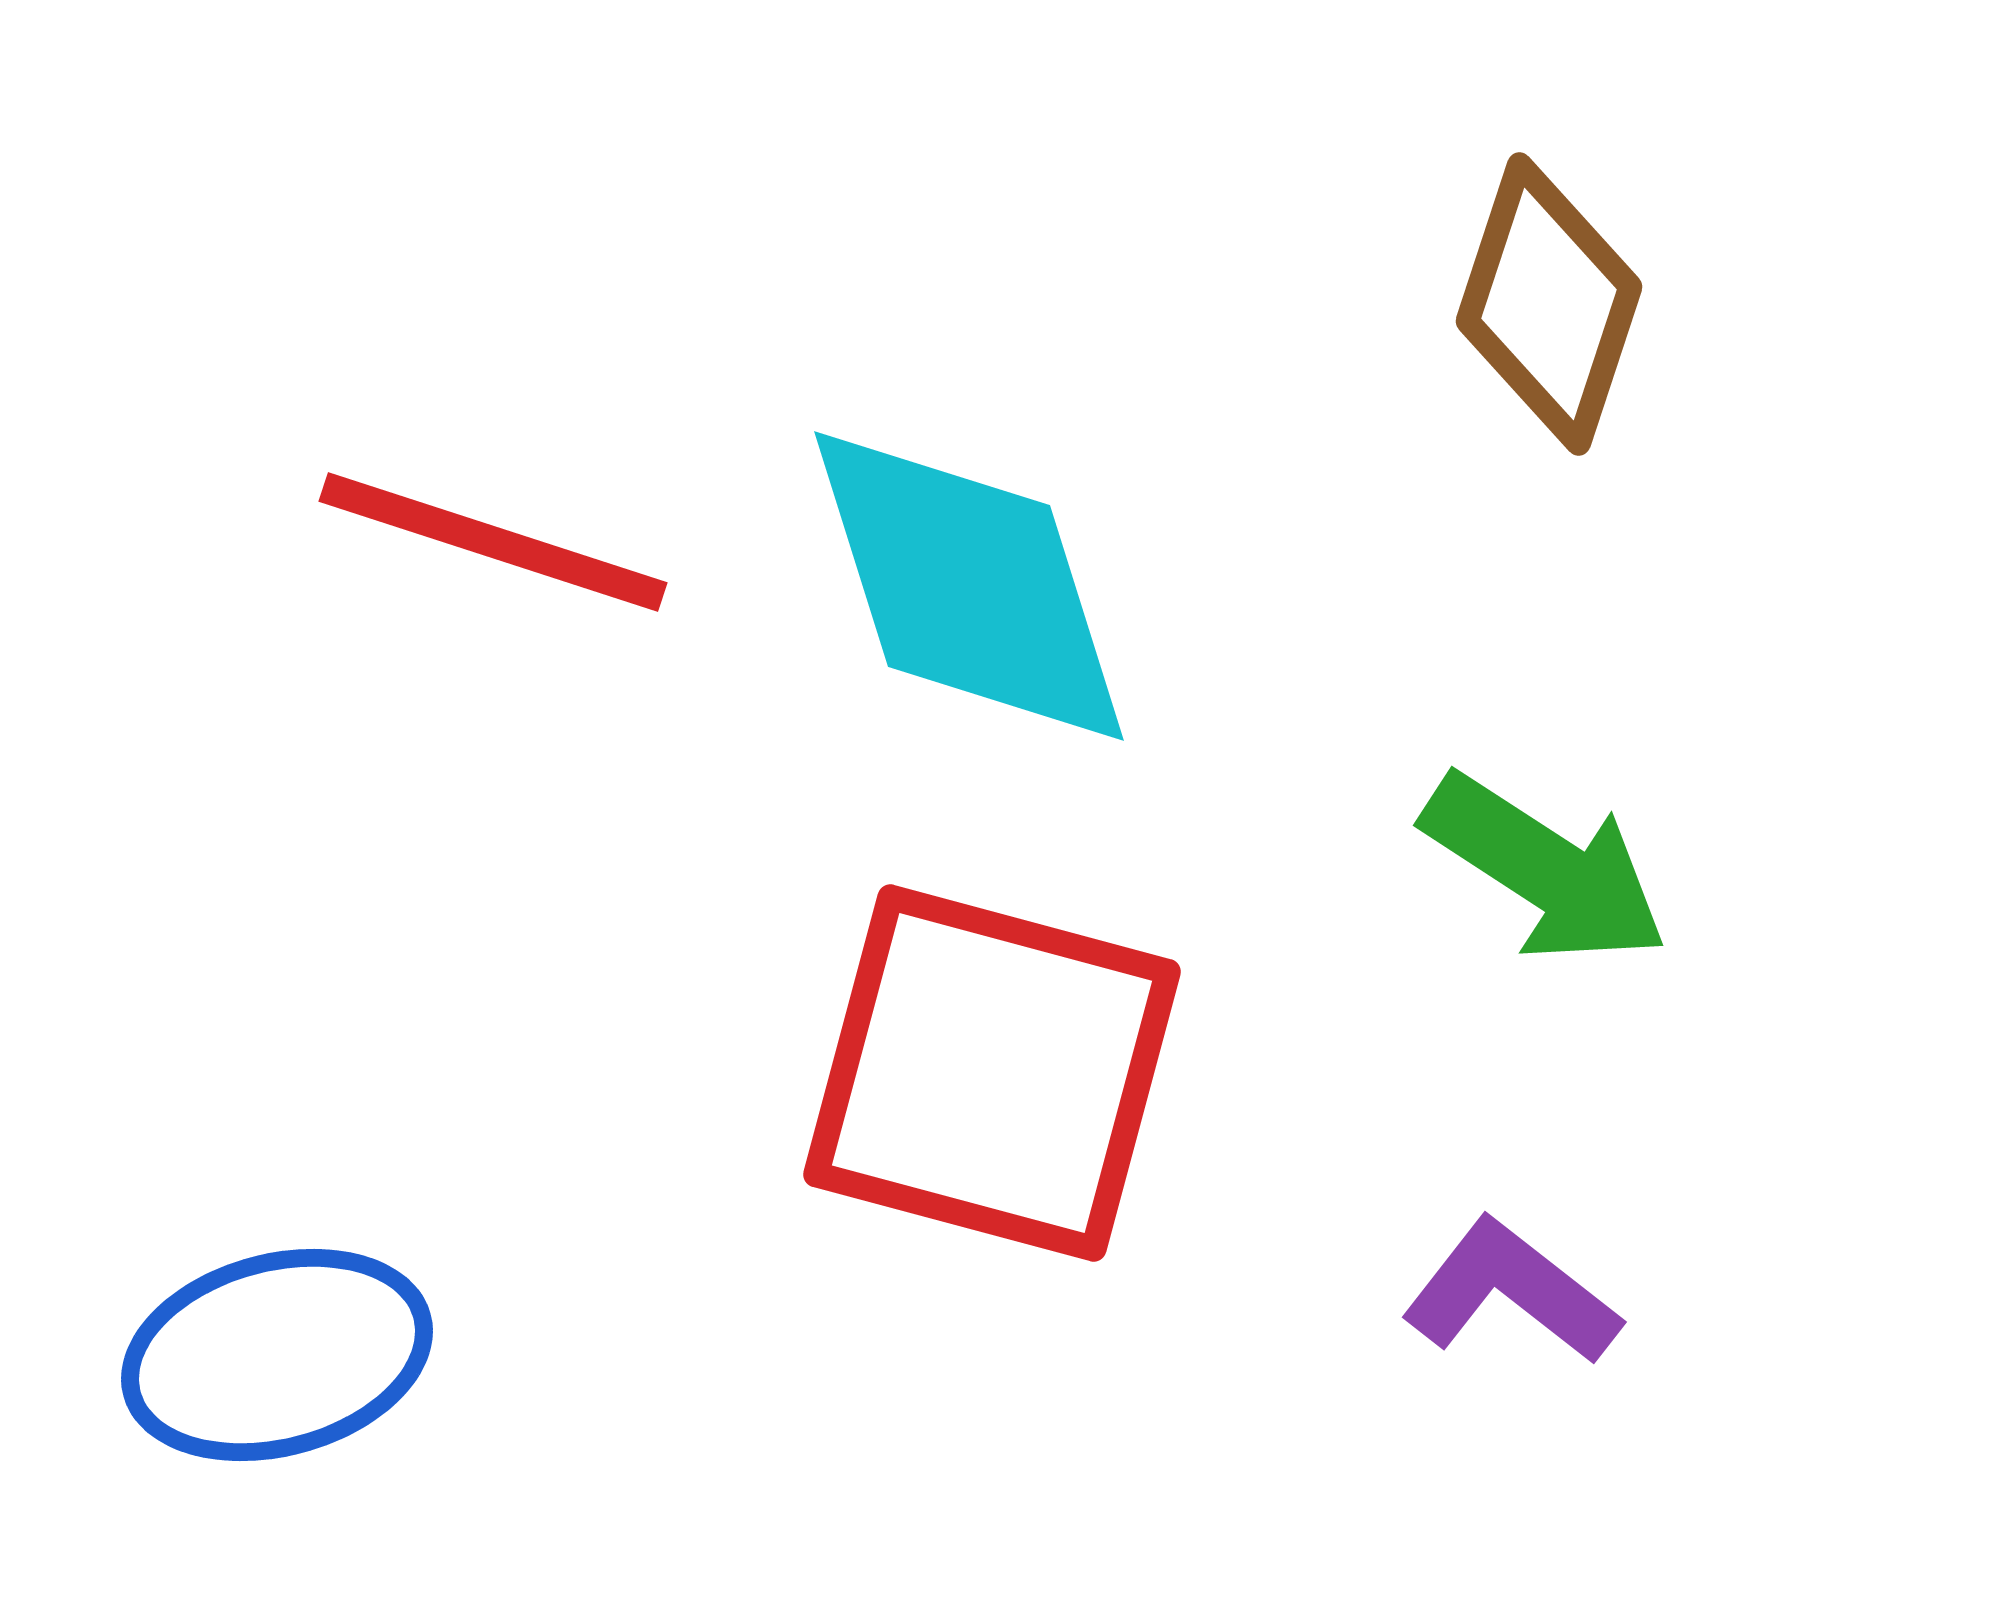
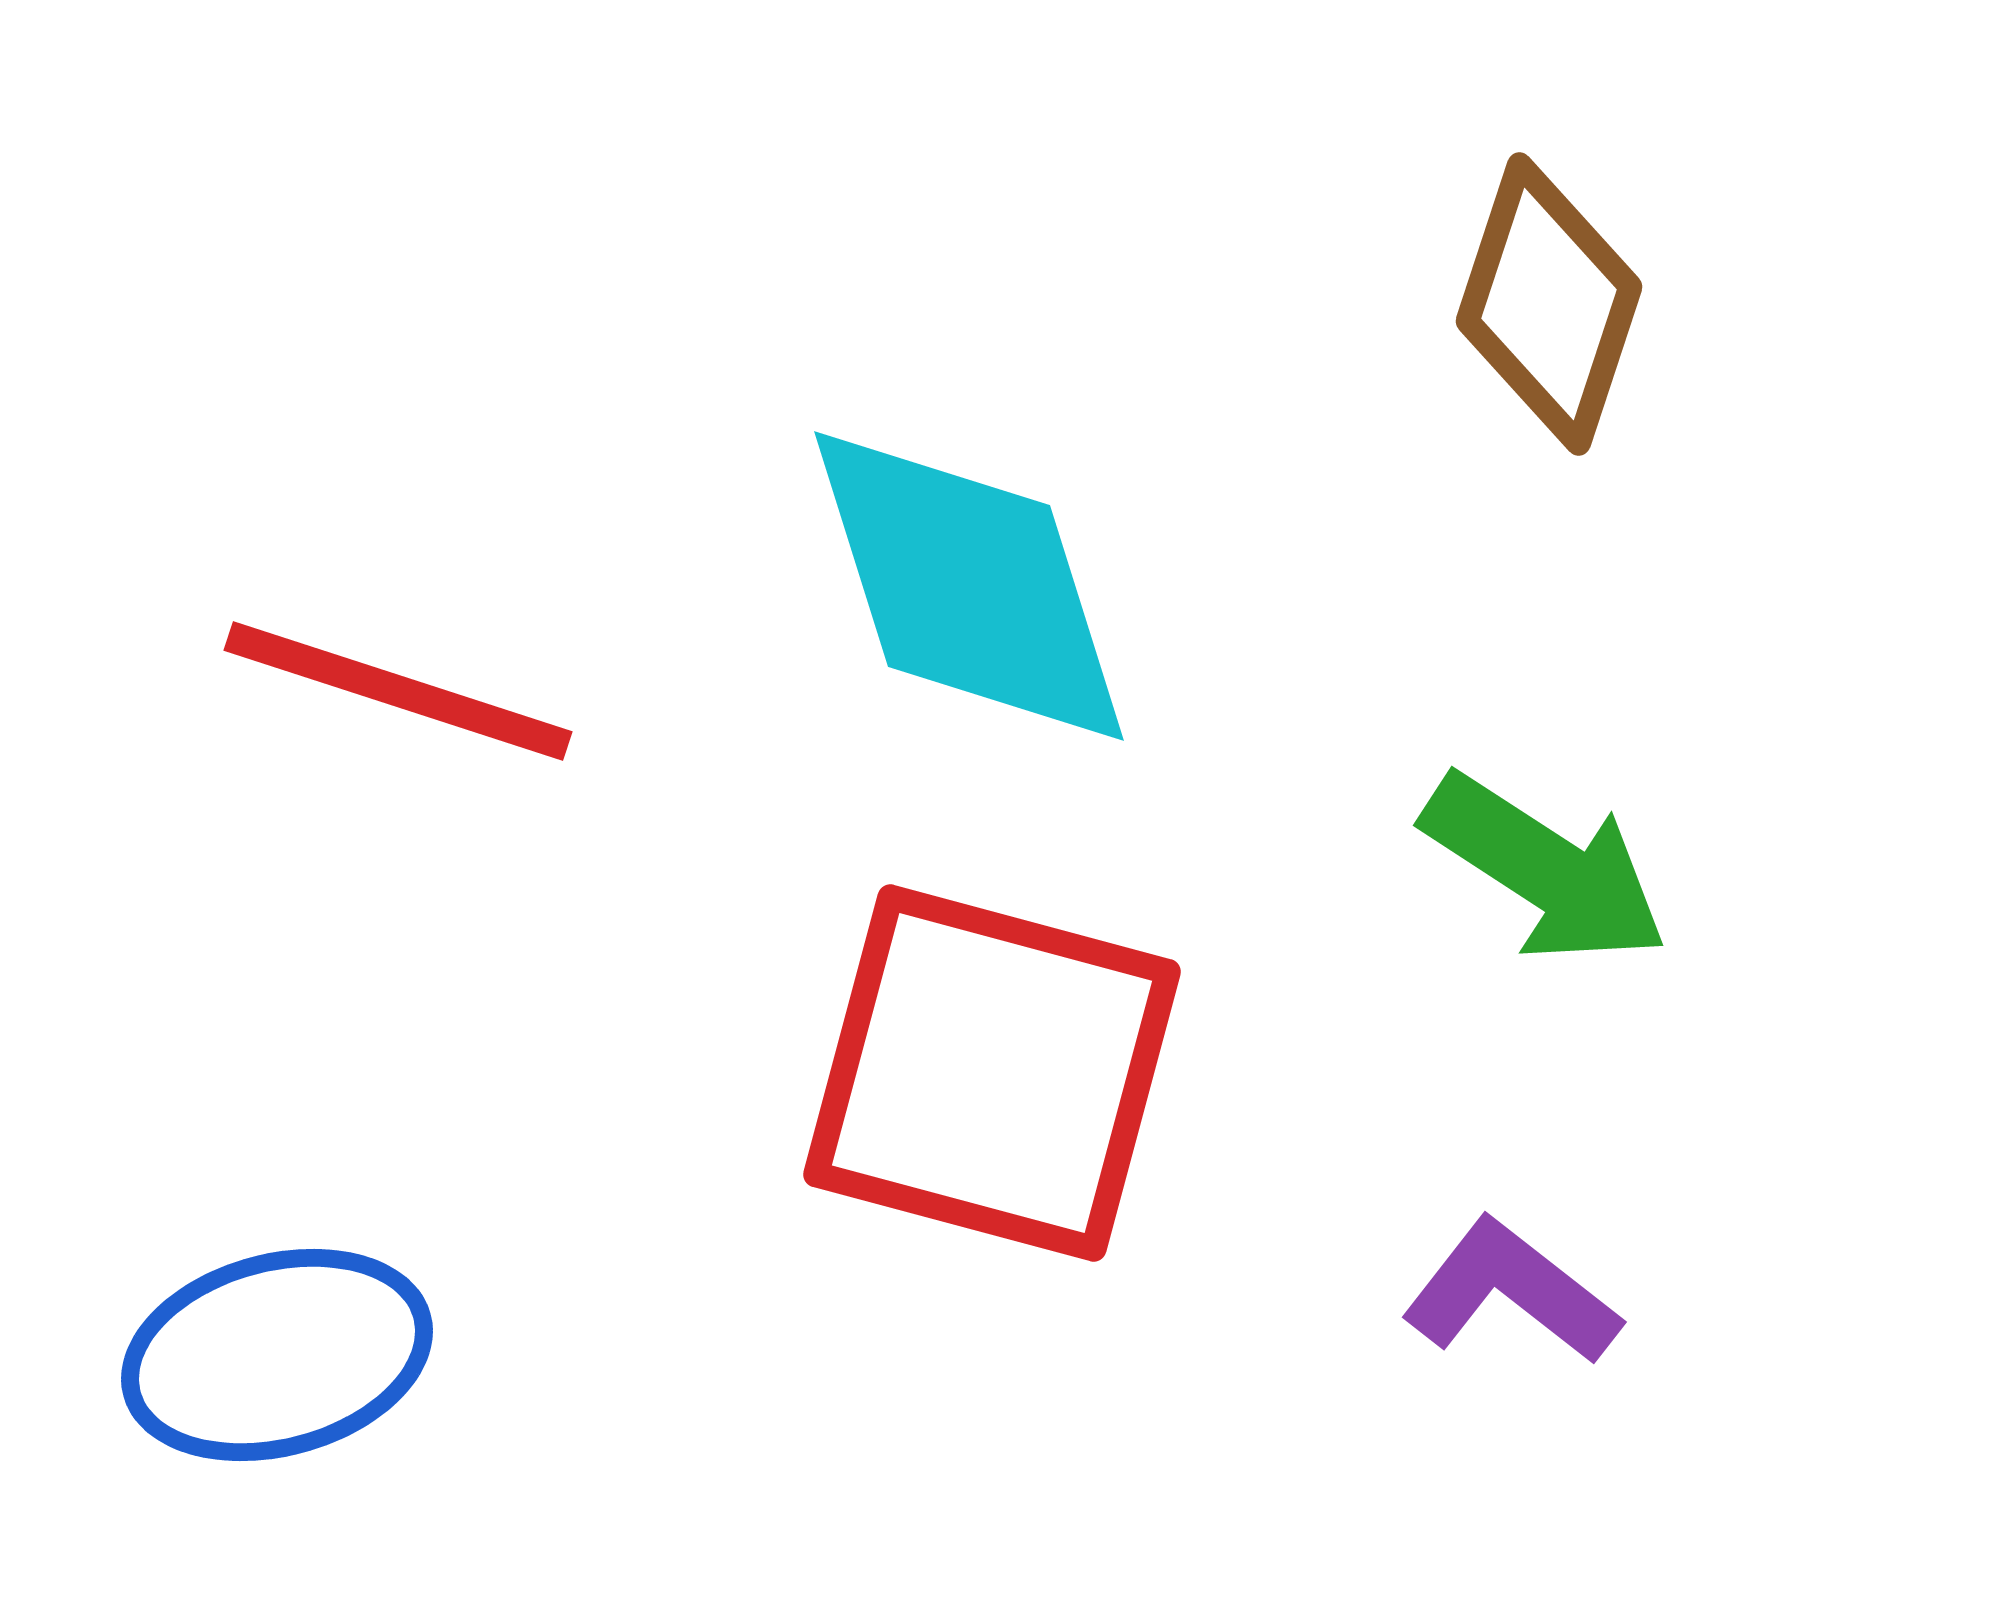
red line: moved 95 px left, 149 px down
